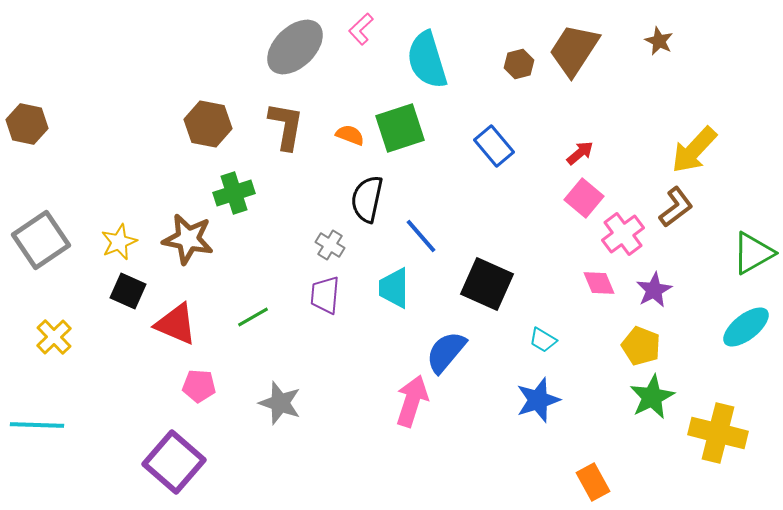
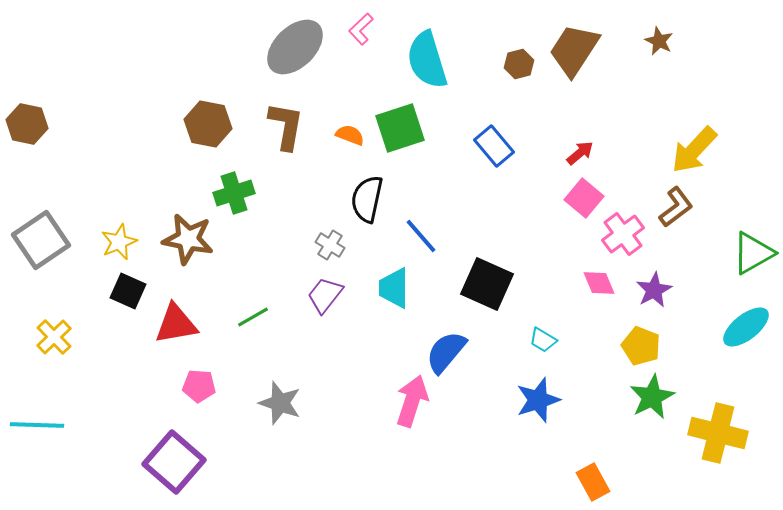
purple trapezoid at (325, 295): rotated 33 degrees clockwise
red triangle at (176, 324): rotated 33 degrees counterclockwise
